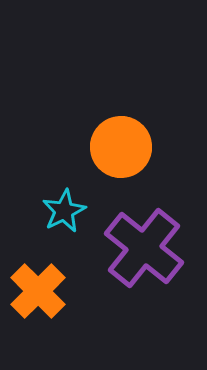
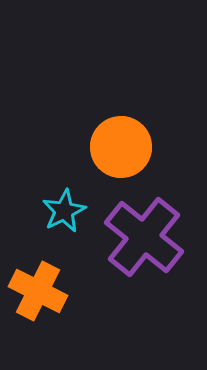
purple cross: moved 11 px up
orange cross: rotated 18 degrees counterclockwise
